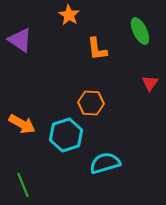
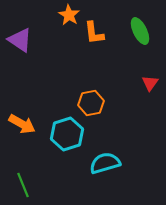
orange L-shape: moved 3 px left, 16 px up
orange hexagon: rotated 15 degrees counterclockwise
cyan hexagon: moved 1 px right, 1 px up
